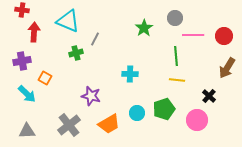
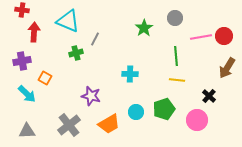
pink line: moved 8 px right, 2 px down; rotated 10 degrees counterclockwise
cyan circle: moved 1 px left, 1 px up
